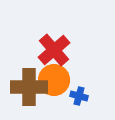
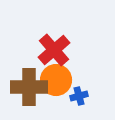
orange circle: moved 2 px right
blue cross: rotated 30 degrees counterclockwise
